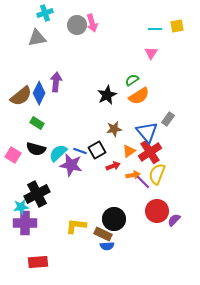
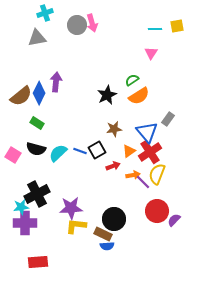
purple star: moved 43 px down; rotated 15 degrees counterclockwise
